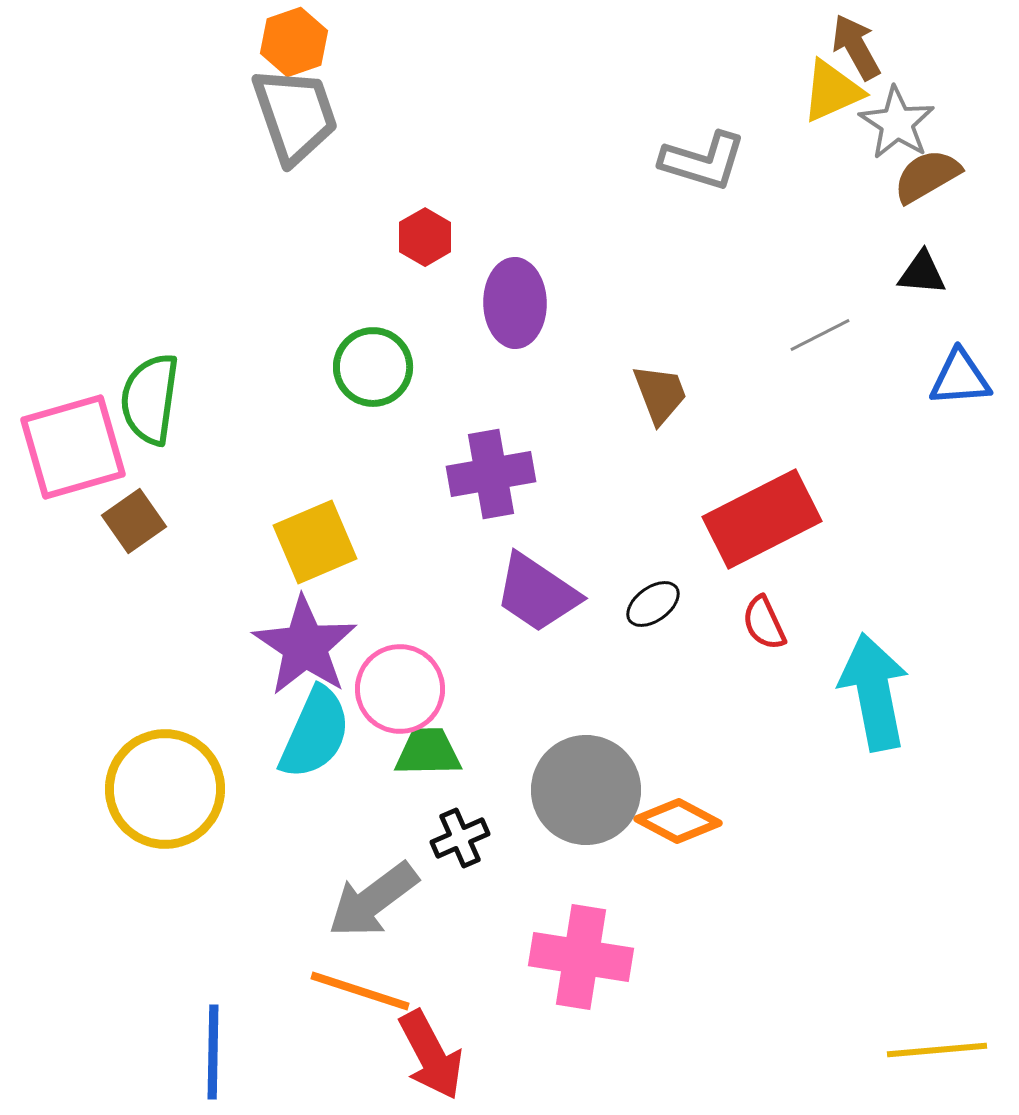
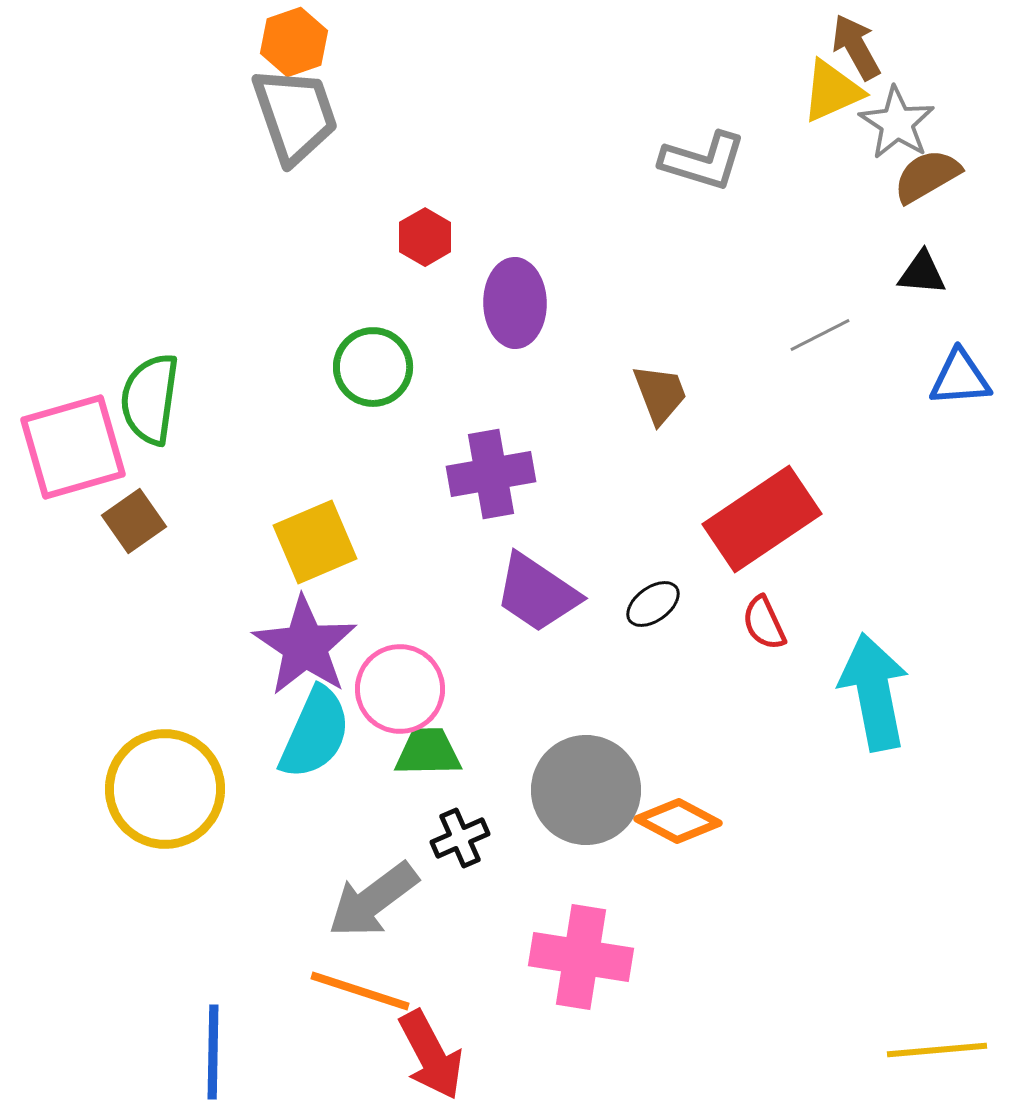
red rectangle: rotated 7 degrees counterclockwise
